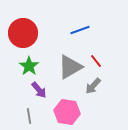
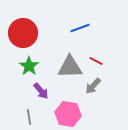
blue line: moved 2 px up
red line: rotated 24 degrees counterclockwise
gray triangle: rotated 28 degrees clockwise
purple arrow: moved 2 px right, 1 px down
pink hexagon: moved 1 px right, 2 px down
gray line: moved 1 px down
